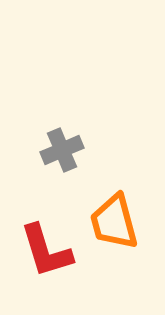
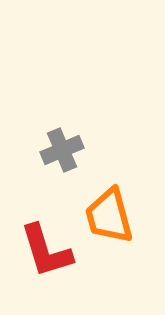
orange trapezoid: moved 5 px left, 6 px up
